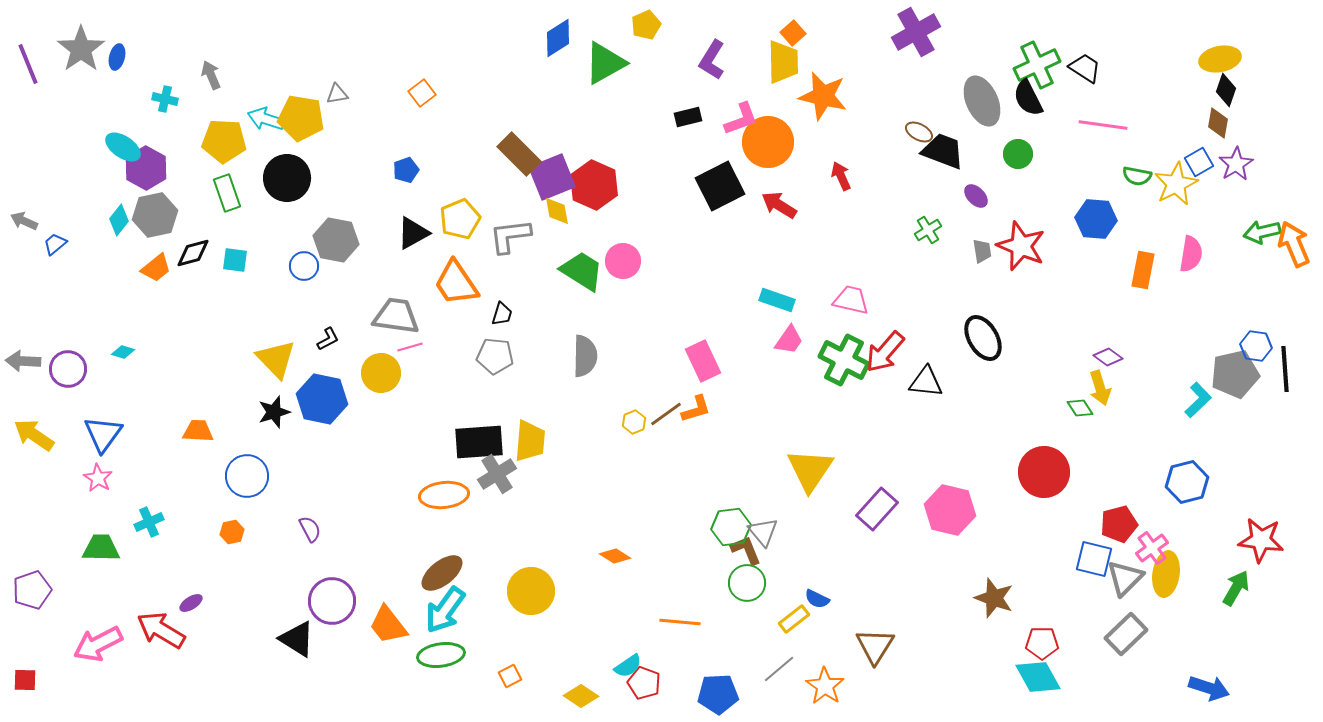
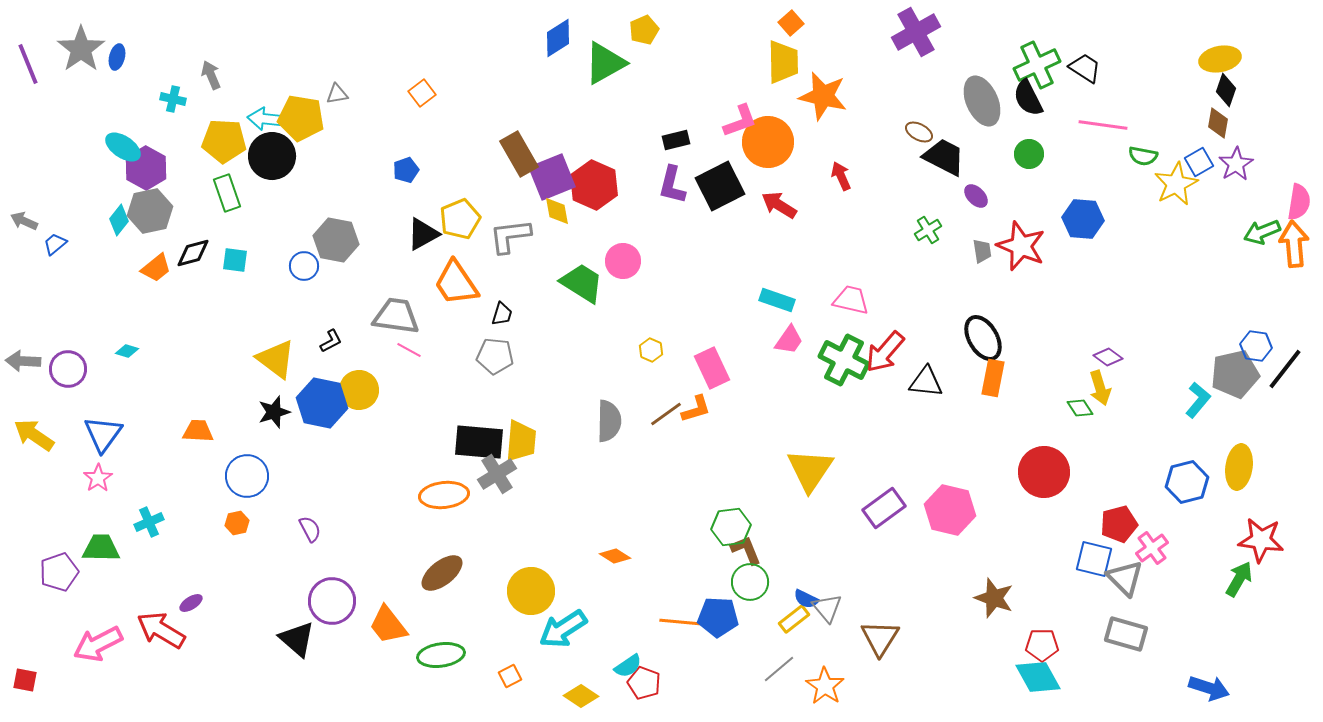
yellow pentagon at (646, 25): moved 2 px left, 5 px down
orange square at (793, 33): moved 2 px left, 10 px up
purple L-shape at (712, 60): moved 40 px left, 125 px down; rotated 18 degrees counterclockwise
cyan cross at (165, 99): moved 8 px right
black rectangle at (688, 117): moved 12 px left, 23 px down
cyan arrow at (266, 119): rotated 12 degrees counterclockwise
pink L-shape at (741, 119): moved 1 px left, 2 px down
black trapezoid at (943, 151): moved 1 px right, 6 px down; rotated 6 degrees clockwise
brown rectangle at (519, 154): rotated 15 degrees clockwise
green circle at (1018, 154): moved 11 px right
green semicircle at (1137, 176): moved 6 px right, 20 px up
black circle at (287, 178): moved 15 px left, 22 px up
gray hexagon at (155, 215): moved 5 px left, 4 px up
blue hexagon at (1096, 219): moved 13 px left
green arrow at (1262, 232): rotated 9 degrees counterclockwise
black triangle at (413, 233): moved 10 px right, 1 px down
orange arrow at (1294, 244): rotated 18 degrees clockwise
pink semicircle at (1191, 254): moved 108 px right, 52 px up
orange rectangle at (1143, 270): moved 150 px left, 108 px down
green trapezoid at (582, 271): moved 12 px down
black L-shape at (328, 339): moved 3 px right, 2 px down
pink line at (410, 347): moved 1 px left, 3 px down; rotated 45 degrees clockwise
cyan diamond at (123, 352): moved 4 px right, 1 px up
gray semicircle at (585, 356): moved 24 px right, 65 px down
yellow triangle at (276, 359): rotated 9 degrees counterclockwise
pink rectangle at (703, 361): moved 9 px right, 7 px down
black line at (1285, 369): rotated 42 degrees clockwise
yellow circle at (381, 373): moved 22 px left, 17 px down
blue hexagon at (322, 399): moved 4 px down
cyan L-shape at (1198, 400): rotated 6 degrees counterclockwise
yellow hexagon at (634, 422): moved 17 px right, 72 px up; rotated 15 degrees counterclockwise
yellow trapezoid at (530, 441): moved 9 px left
black rectangle at (479, 442): rotated 9 degrees clockwise
pink star at (98, 478): rotated 8 degrees clockwise
purple rectangle at (877, 509): moved 7 px right, 1 px up; rotated 12 degrees clockwise
orange hexagon at (232, 532): moved 5 px right, 9 px up
gray triangle at (763, 532): moved 64 px right, 76 px down
yellow ellipse at (1166, 574): moved 73 px right, 107 px up
gray triangle at (1125, 578): rotated 30 degrees counterclockwise
green circle at (747, 583): moved 3 px right, 1 px up
green arrow at (1236, 588): moved 3 px right, 9 px up
purple pentagon at (32, 590): moved 27 px right, 18 px up
blue semicircle at (817, 599): moved 11 px left
cyan arrow at (445, 610): moved 118 px right, 19 px down; rotated 21 degrees clockwise
gray rectangle at (1126, 634): rotated 60 degrees clockwise
black triangle at (297, 639): rotated 9 degrees clockwise
red pentagon at (1042, 643): moved 2 px down
brown triangle at (875, 646): moved 5 px right, 8 px up
red square at (25, 680): rotated 10 degrees clockwise
blue pentagon at (718, 694): moved 77 px up; rotated 6 degrees clockwise
